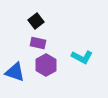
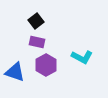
purple rectangle: moved 1 px left, 1 px up
